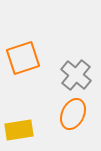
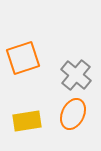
yellow rectangle: moved 8 px right, 9 px up
